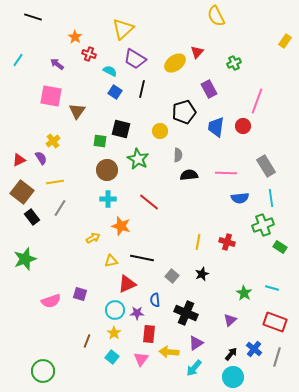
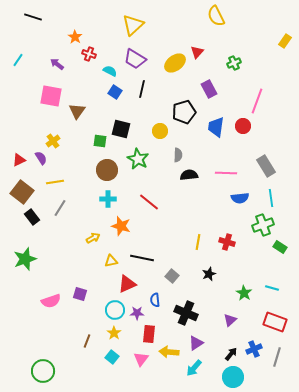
yellow triangle at (123, 29): moved 10 px right, 4 px up
black star at (202, 274): moved 7 px right
blue cross at (254, 349): rotated 28 degrees clockwise
